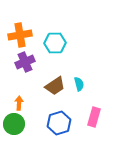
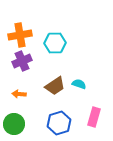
purple cross: moved 3 px left, 1 px up
cyan semicircle: rotated 56 degrees counterclockwise
orange arrow: moved 9 px up; rotated 88 degrees counterclockwise
